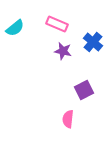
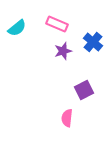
cyan semicircle: moved 2 px right
purple star: rotated 30 degrees counterclockwise
pink semicircle: moved 1 px left, 1 px up
